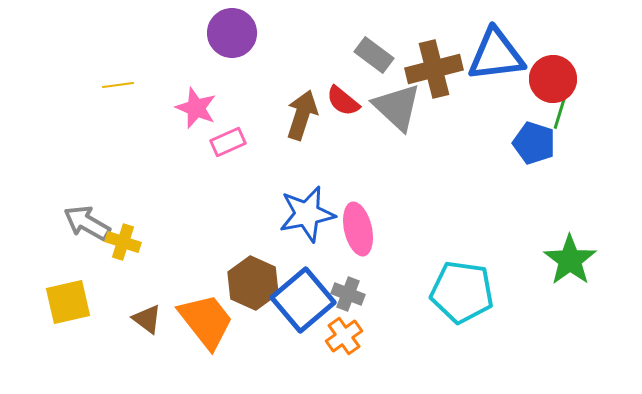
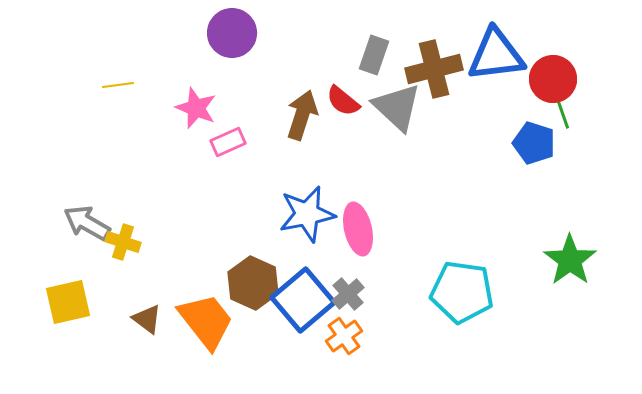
gray rectangle: rotated 72 degrees clockwise
green line: rotated 36 degrees counterclockwise
gray cross: rotated 28 degrees clockwise
